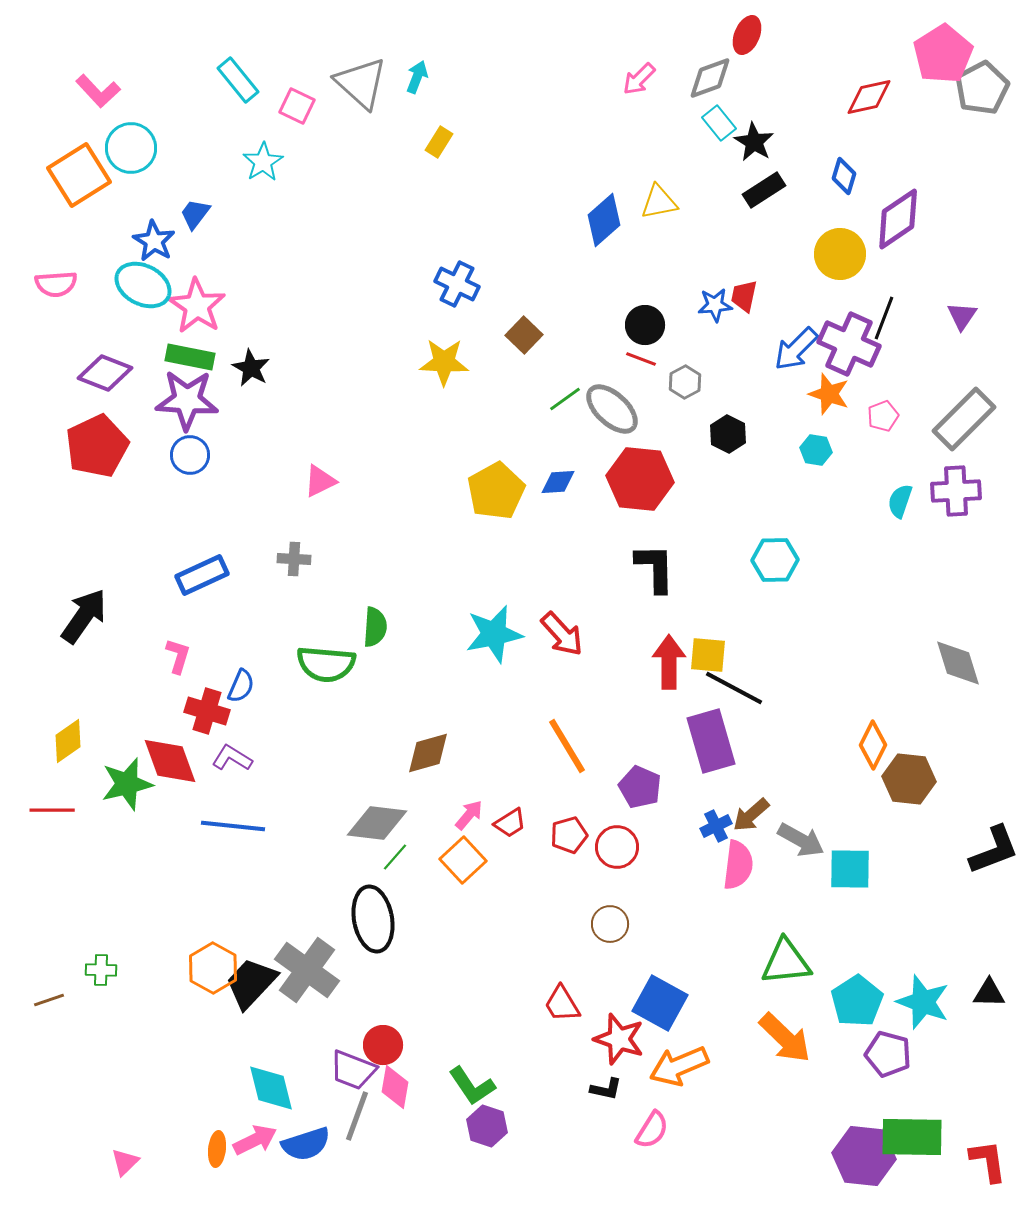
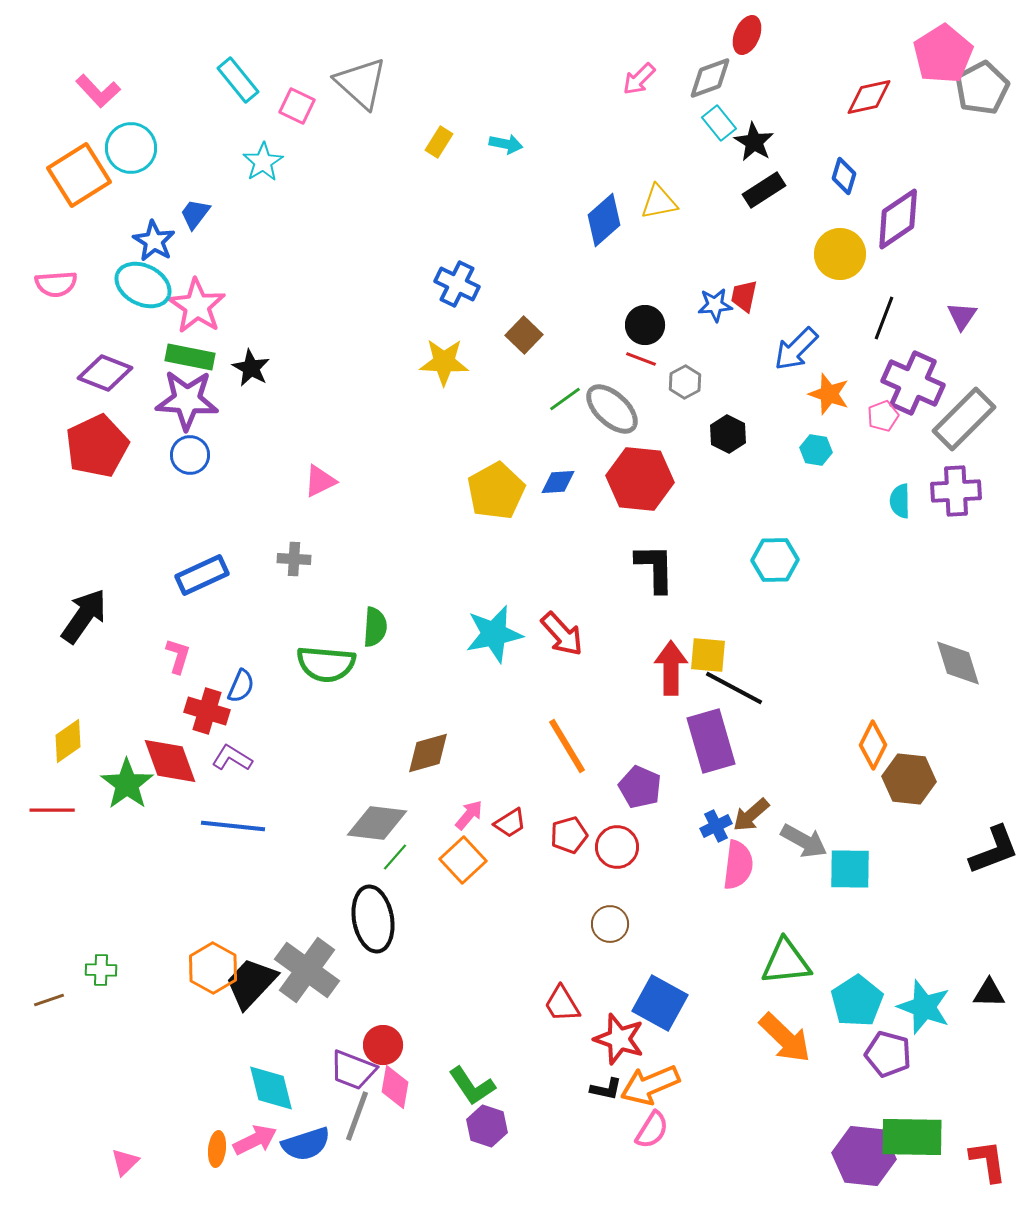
cyan arrow at (417, 77): moved 89 px right, 67 px down; rotated 80 degrees clockwise
purple cross at (849, 344): moved 64 px right, 39 px down
cyan semicircle at (900, 501): rotated 20 degrees counterclockwise
red arrow at (669, 662): moved 2 px right, 6 px down
green star at (127, 784): rotated 22 degrees counterclockwise
gray arrow at (801, 840): moved 3 px right, 1 px down
cyan star at (923, 1002): moved 1 px right, 5 px down
orange arrow at (679, 1066): moved 29 px left, 19 px down
